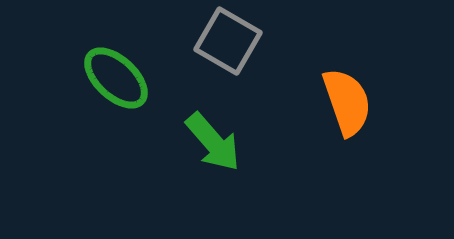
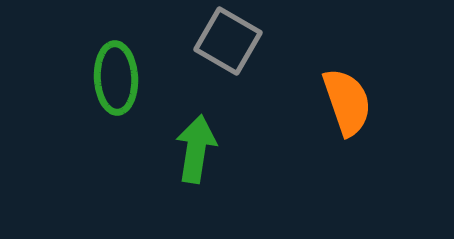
green ellipse: rotated 44 degrees clockwise
green arrow: moved 17 px left, 7 px down; rotated 130 degrees counterclockwise
